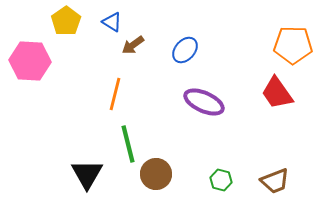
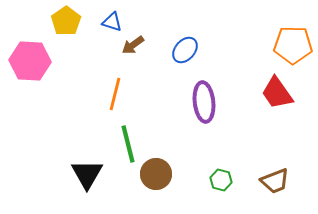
blue triangle: rotated 15 degrees counterclockwise
purple ellipse: rotated 60 degrees clockwise
